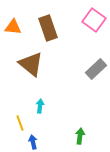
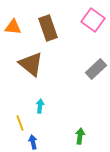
pink square: moved 1 px left
